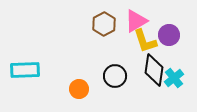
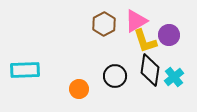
black diamond: moved 4 px left
cyan cross: moved 1 px up
